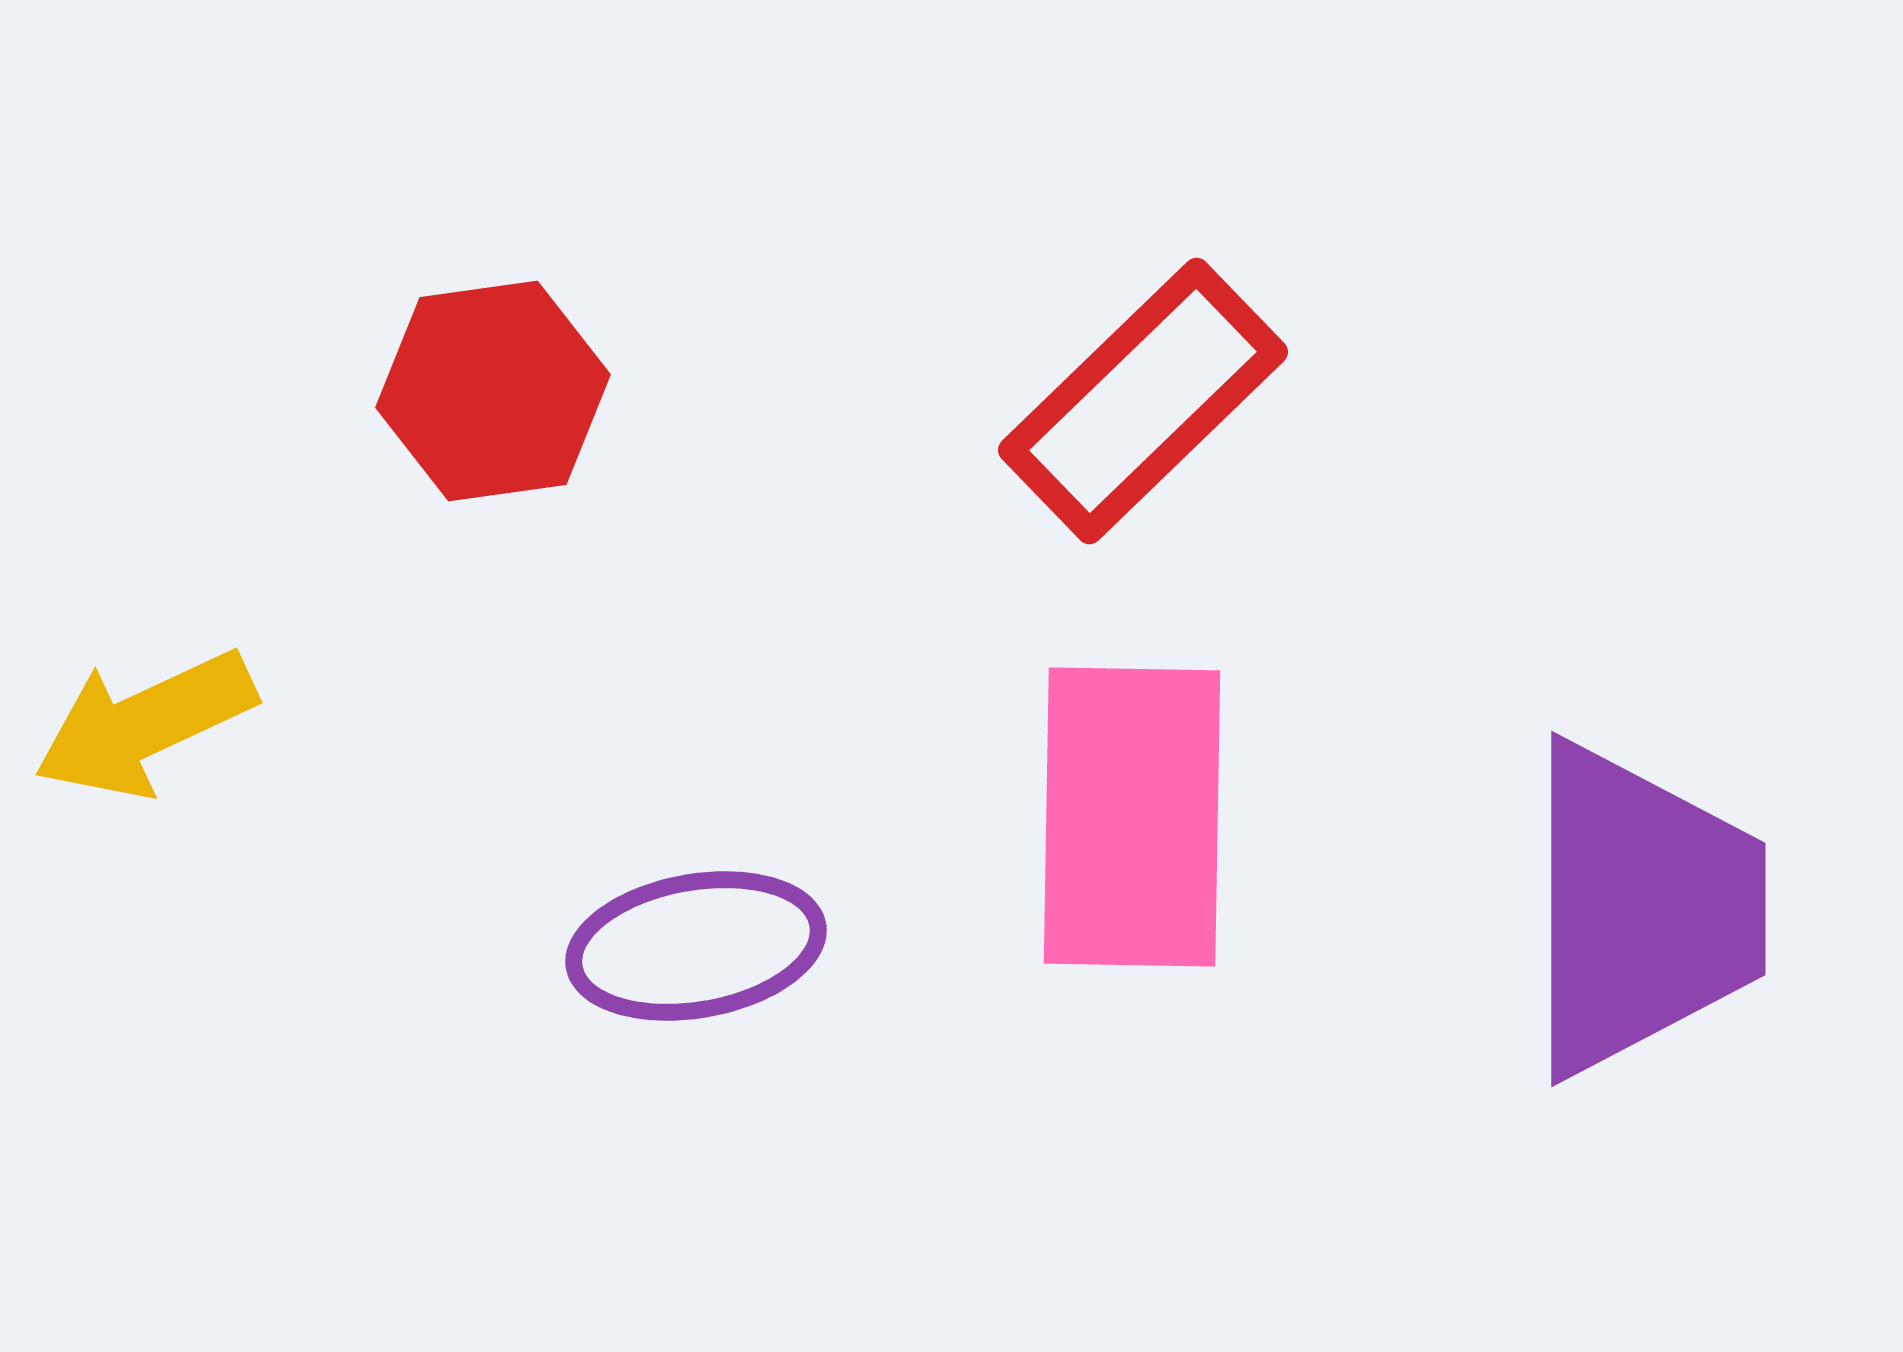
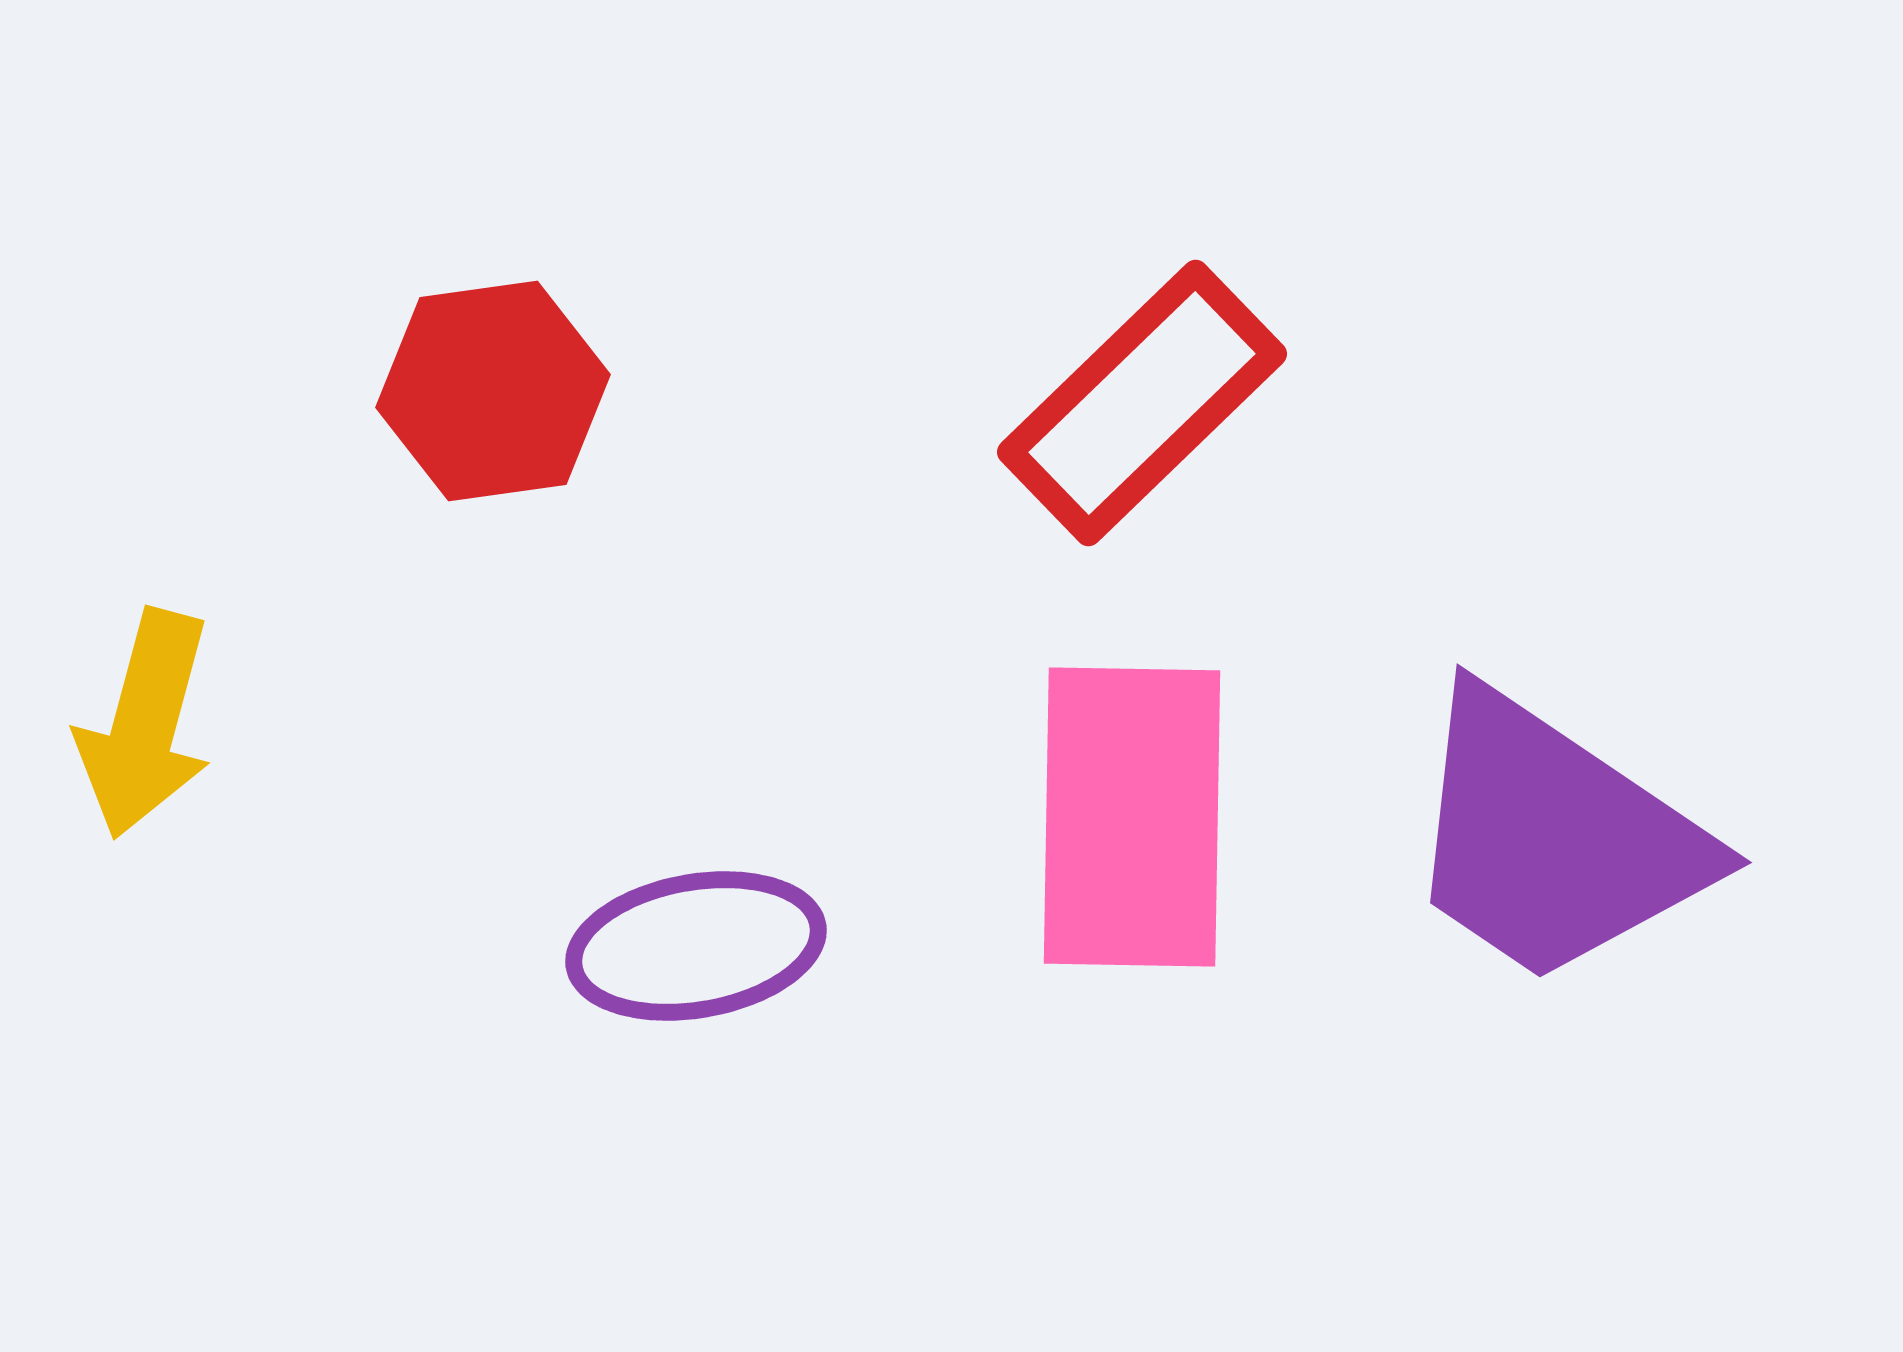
red rectangle: moved 1 px left, 2 px down
yellow arrow: rotated 50 degrees counterclockwise
purple trapezoid: moved 88 px left, 71 px up; rotated 124 degrees clockwise
